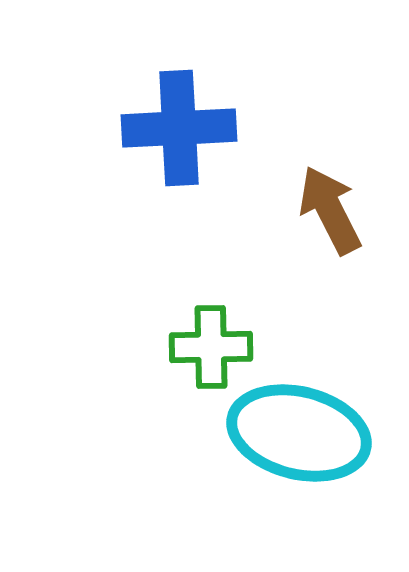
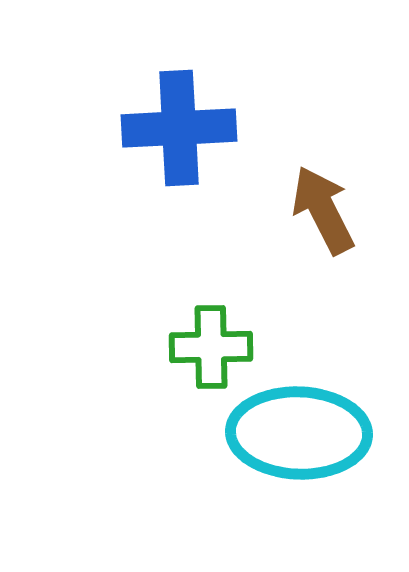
brown arrow: moved 7 px left
cyan ellipse: rotated 12 degrees counterclockwise
